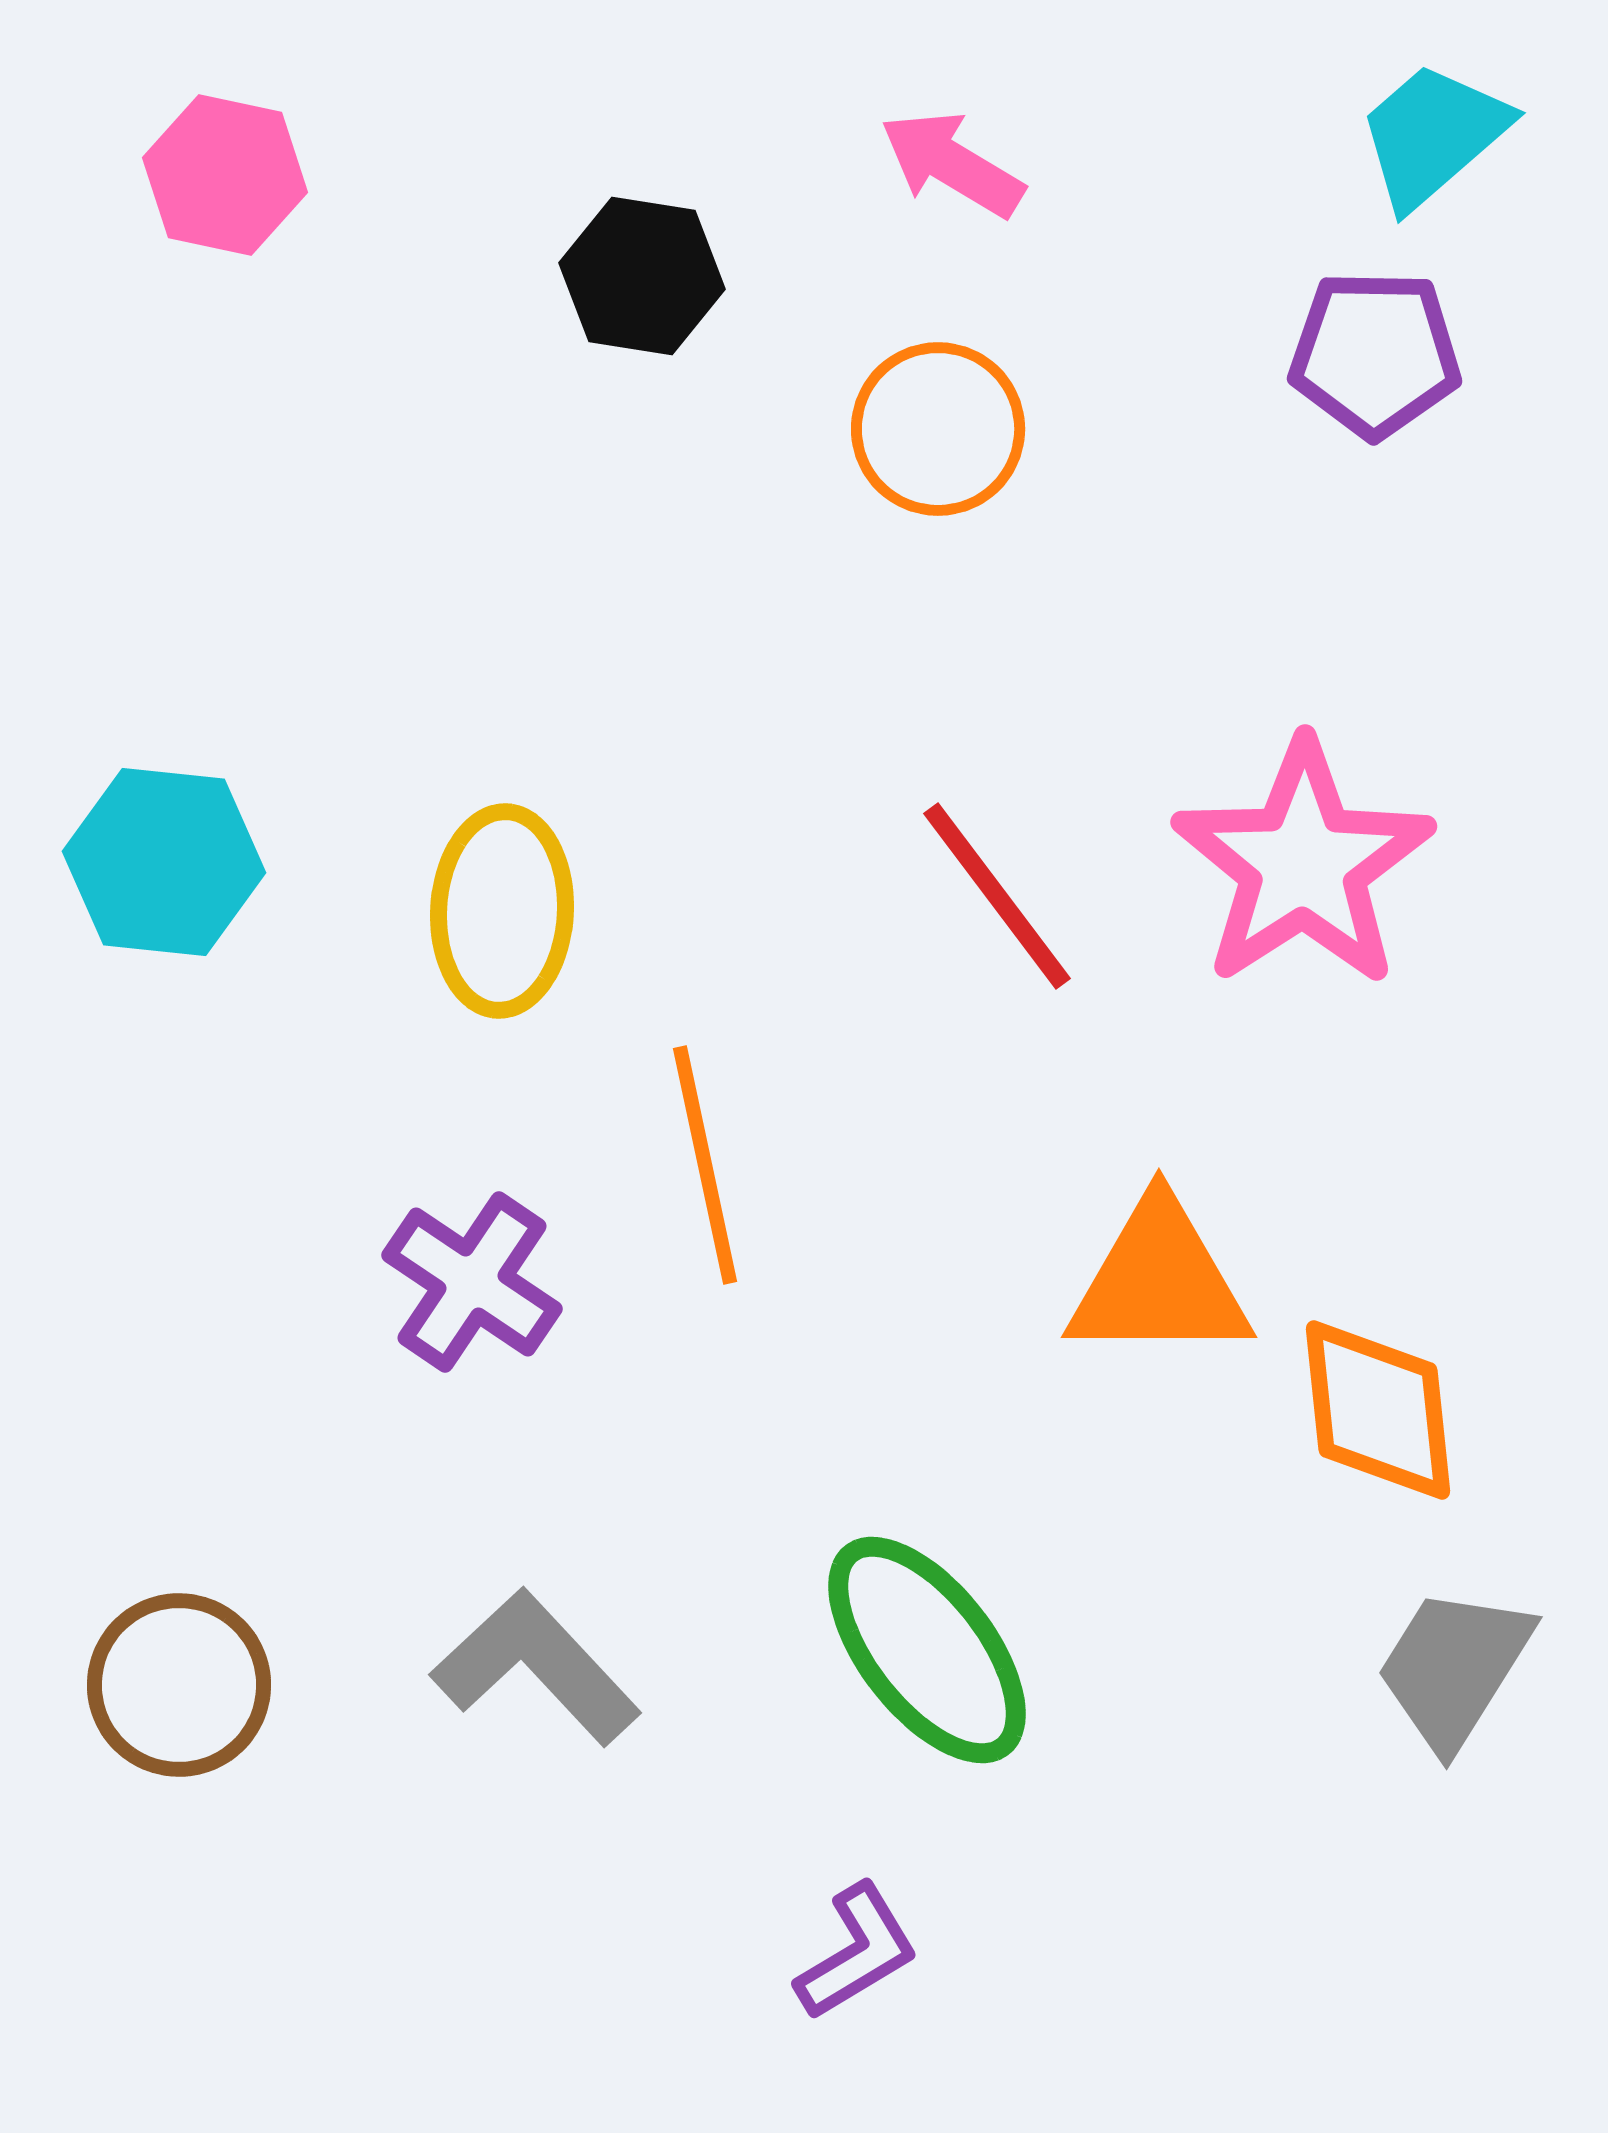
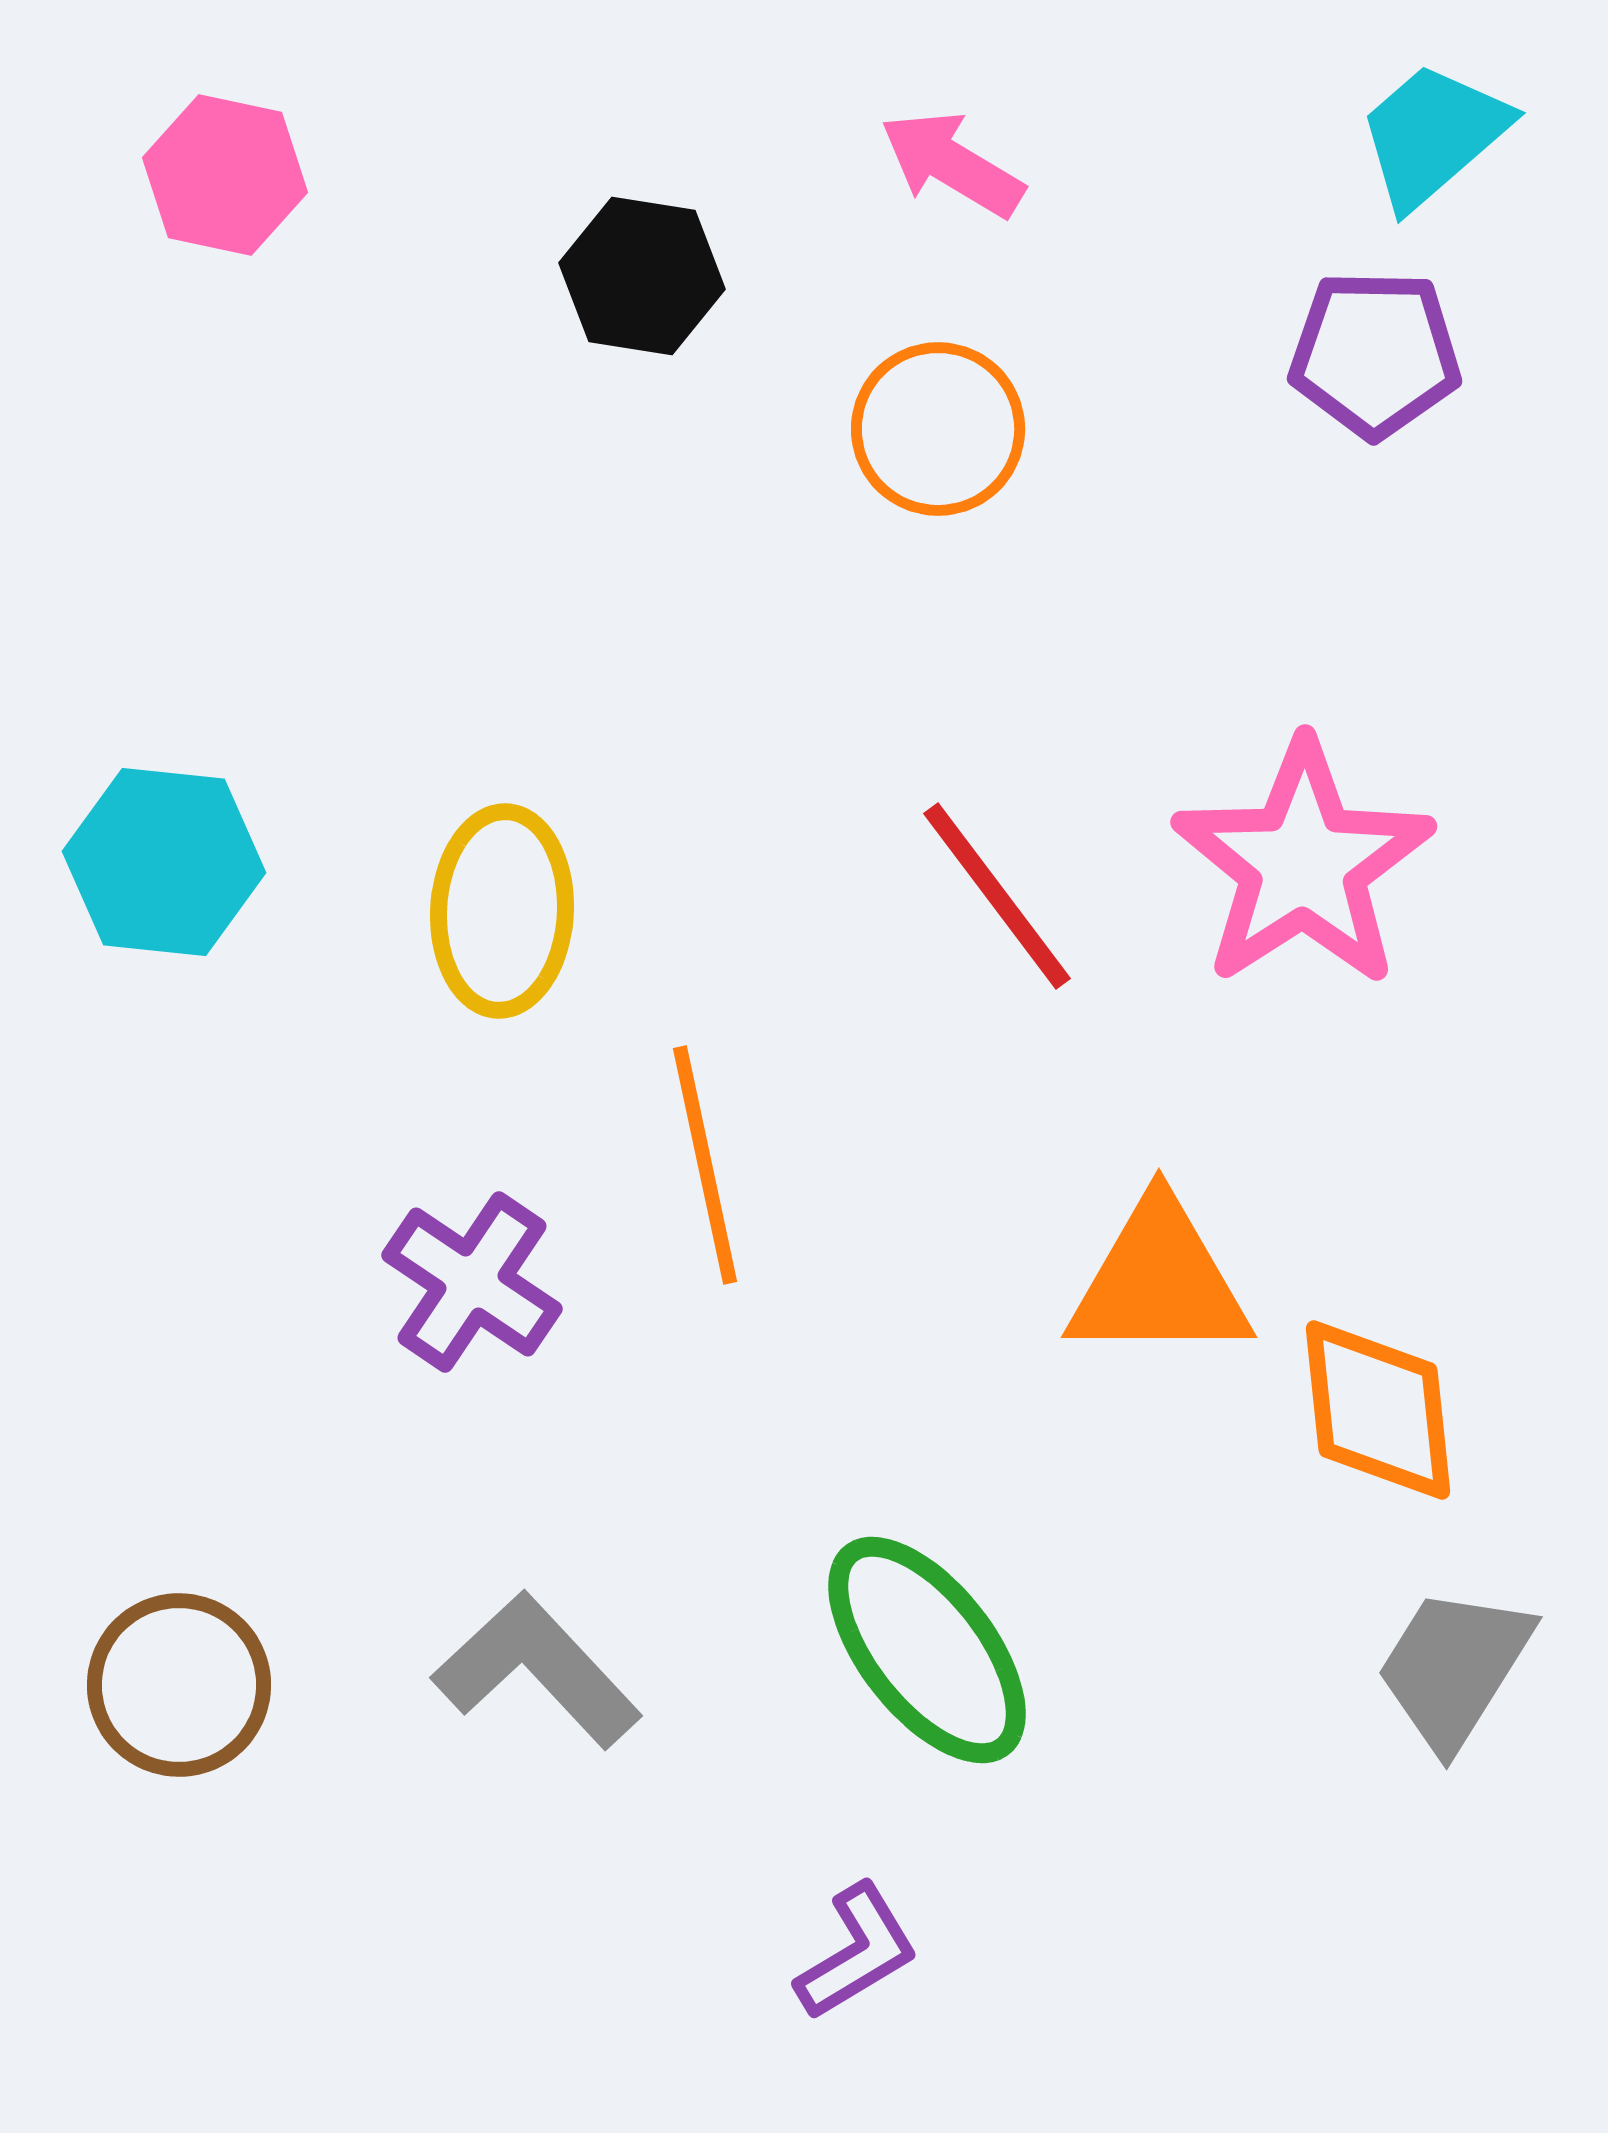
gray L-shape: moved 1 px right, 3 px down
